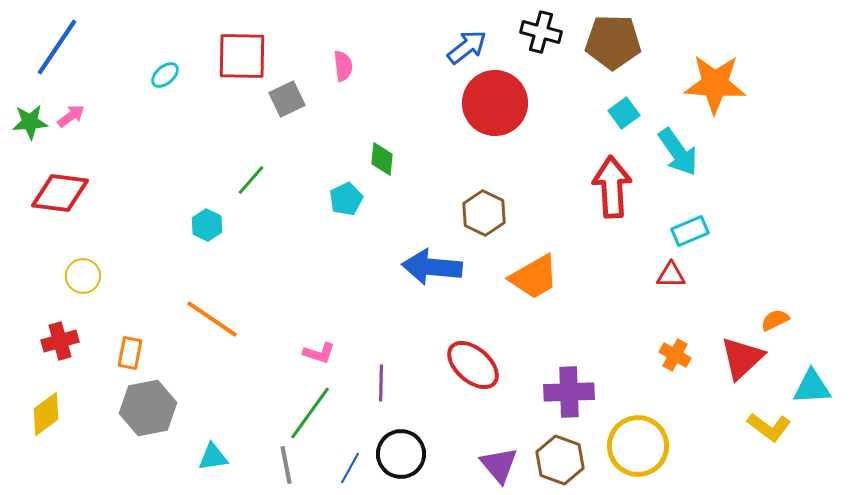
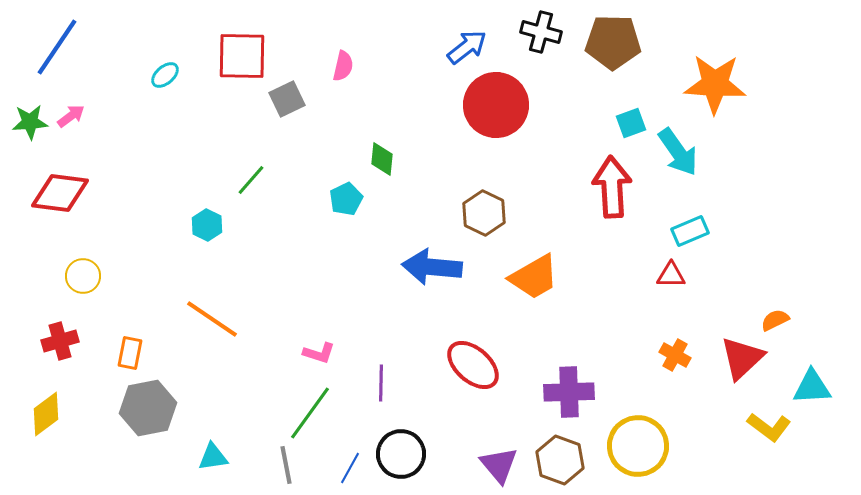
pink semicircle at (343, 66): rotated 20 degrees clockwise
red circle at (495, 103): moved 1 px right, 2 px down
cyan square at (624, 113): moved 7 px right, 10 px down; rotated 16 degrees clockwise
